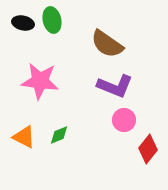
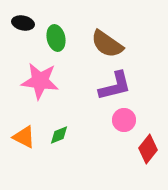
green ellipse: moved 4 px right, 18 px down
purple L-shape: rotated 36 degrees counterclockwise
